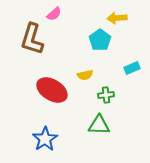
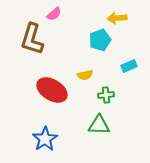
cyan pentagon: rotated 15 degrees clockwise
cyan rectangle: moved 3 px left, 2 px up
